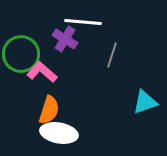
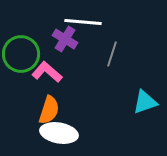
gray line: moved 1 px up
pink L-shape: moved 5 px right
